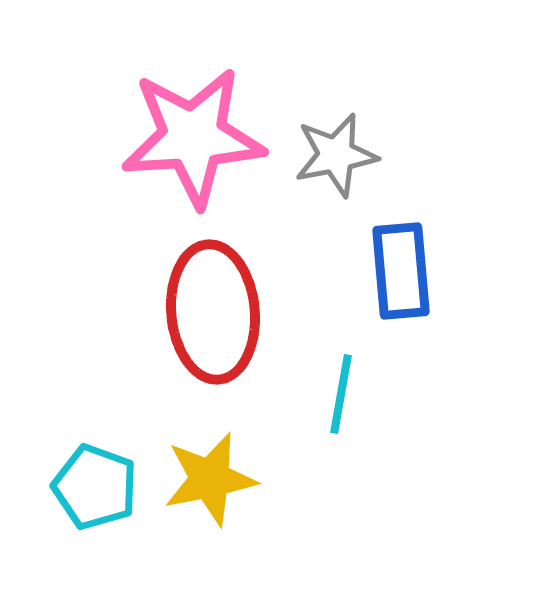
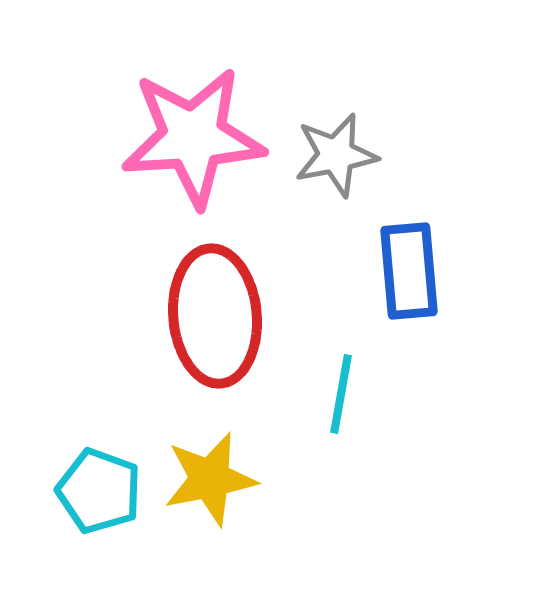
blue rectangle: moved 8 px right
red ellipse: moved 2 px right, 4 px down
cyan pentagon: moved 4 px right, 4 px down
